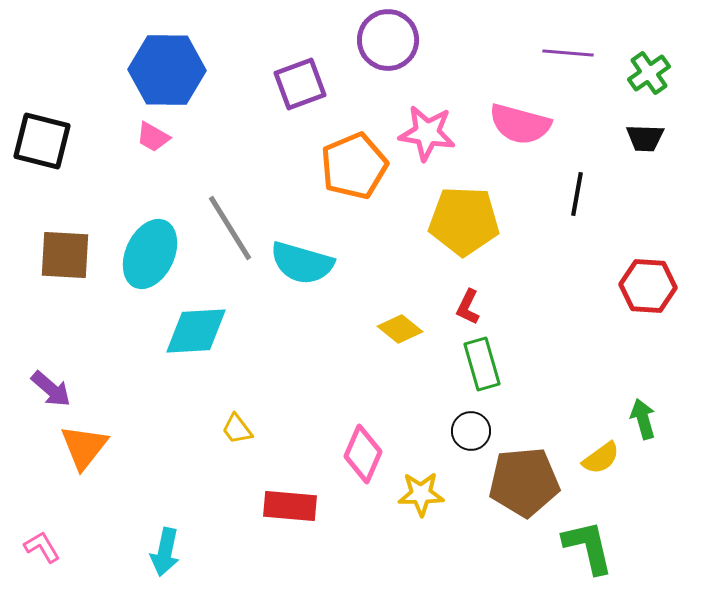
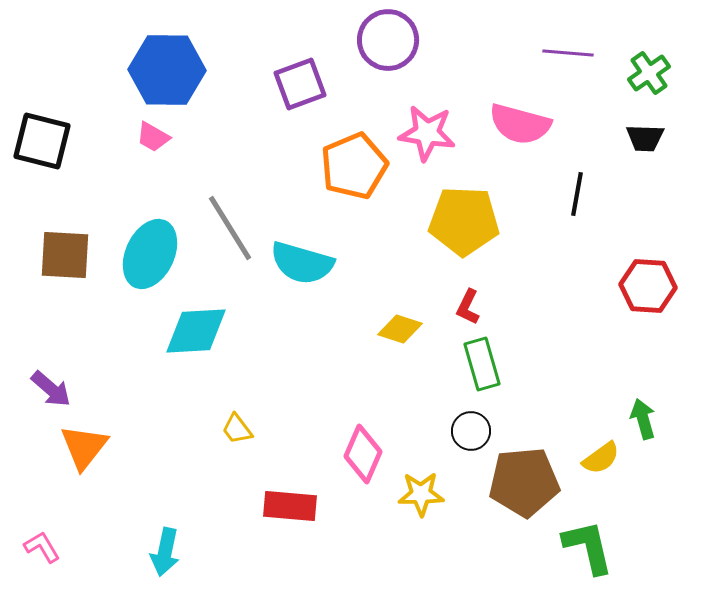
yellow diamond: rotated 21 degrees counterclockwise
